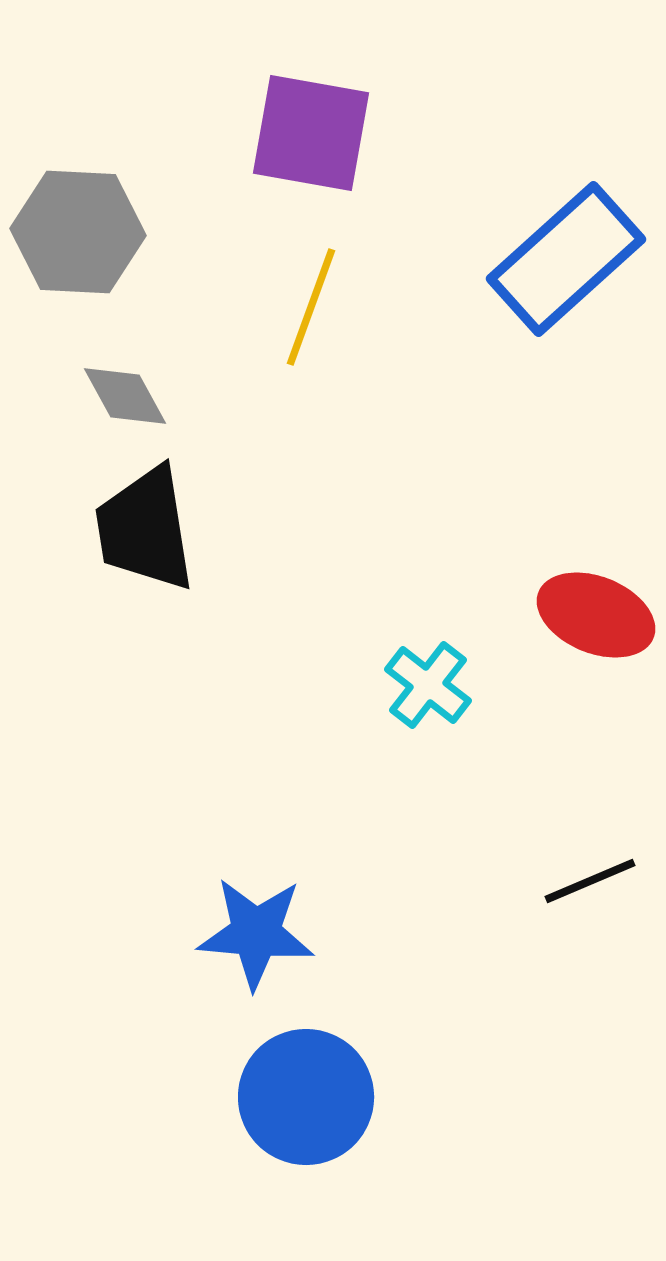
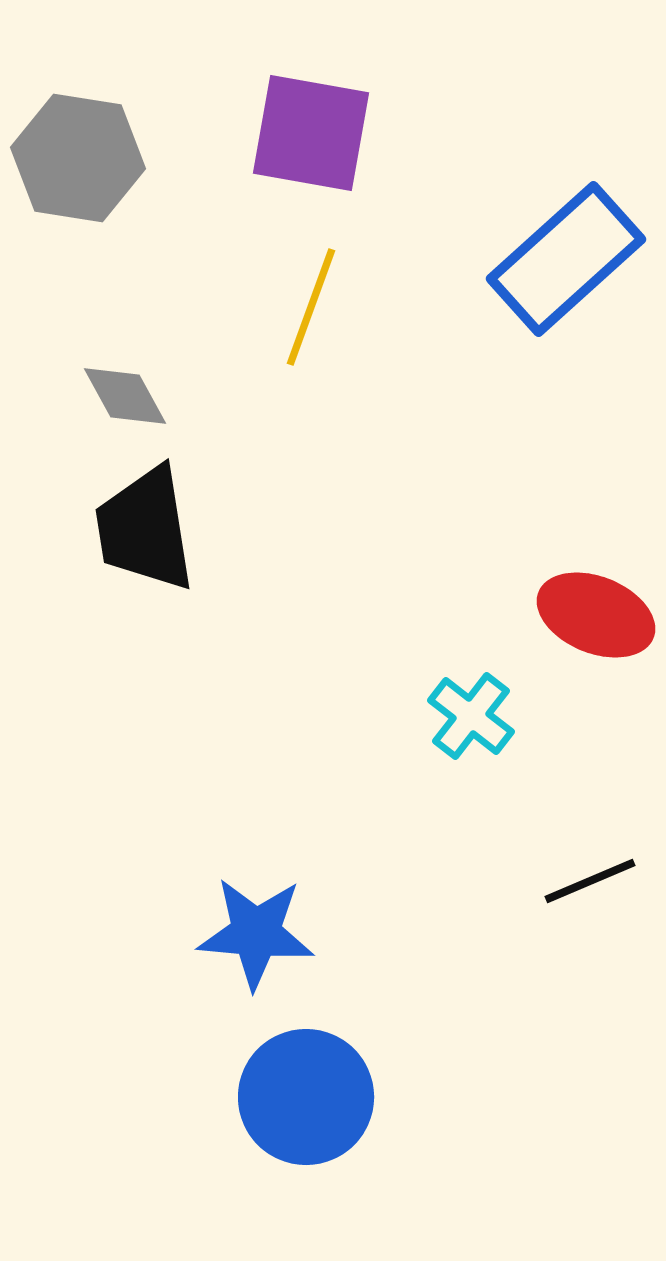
gray hexagon: moved 74 px up; rotated 6 degrees clockwise
cyan cross: moved 43 px right, 31 px down
